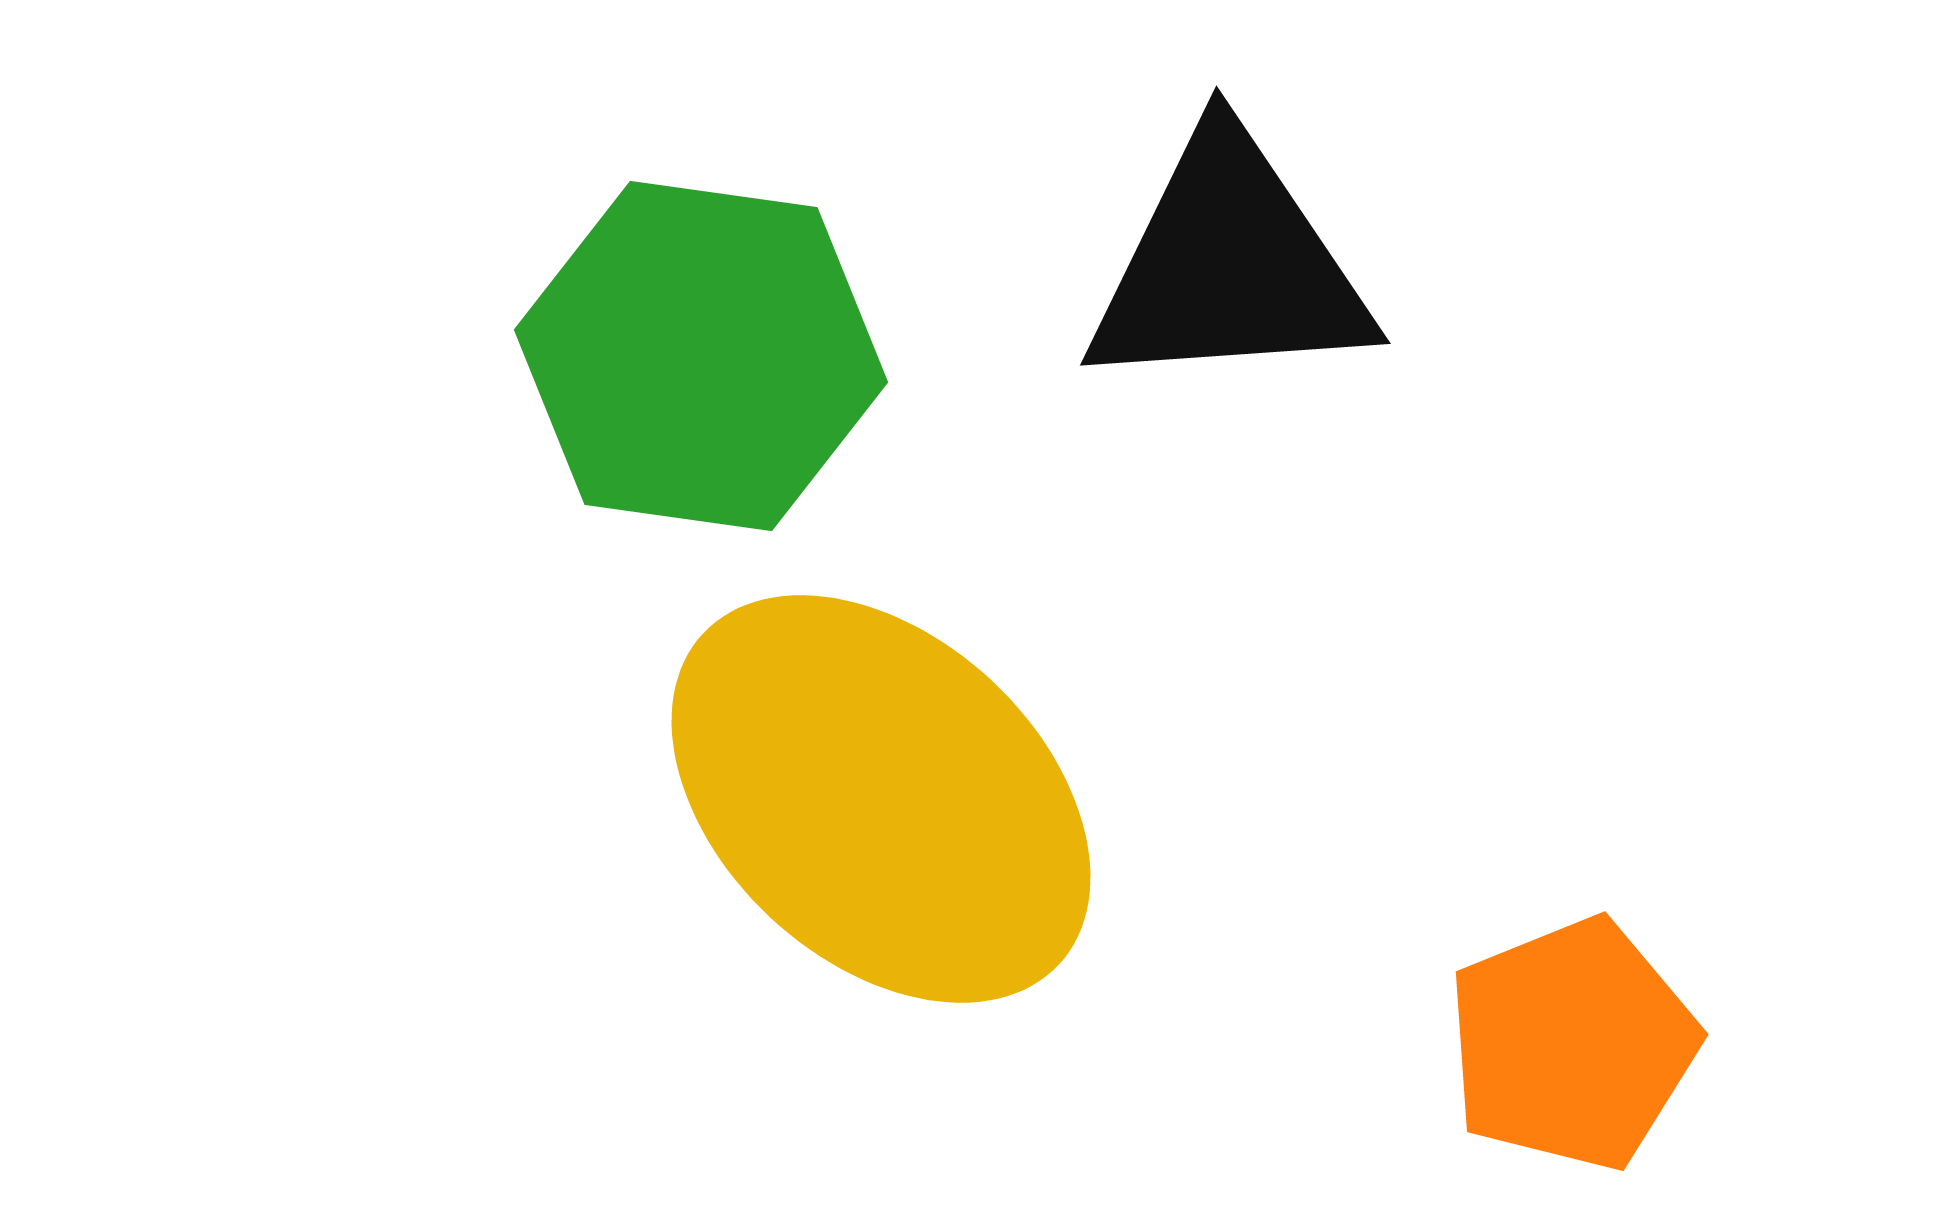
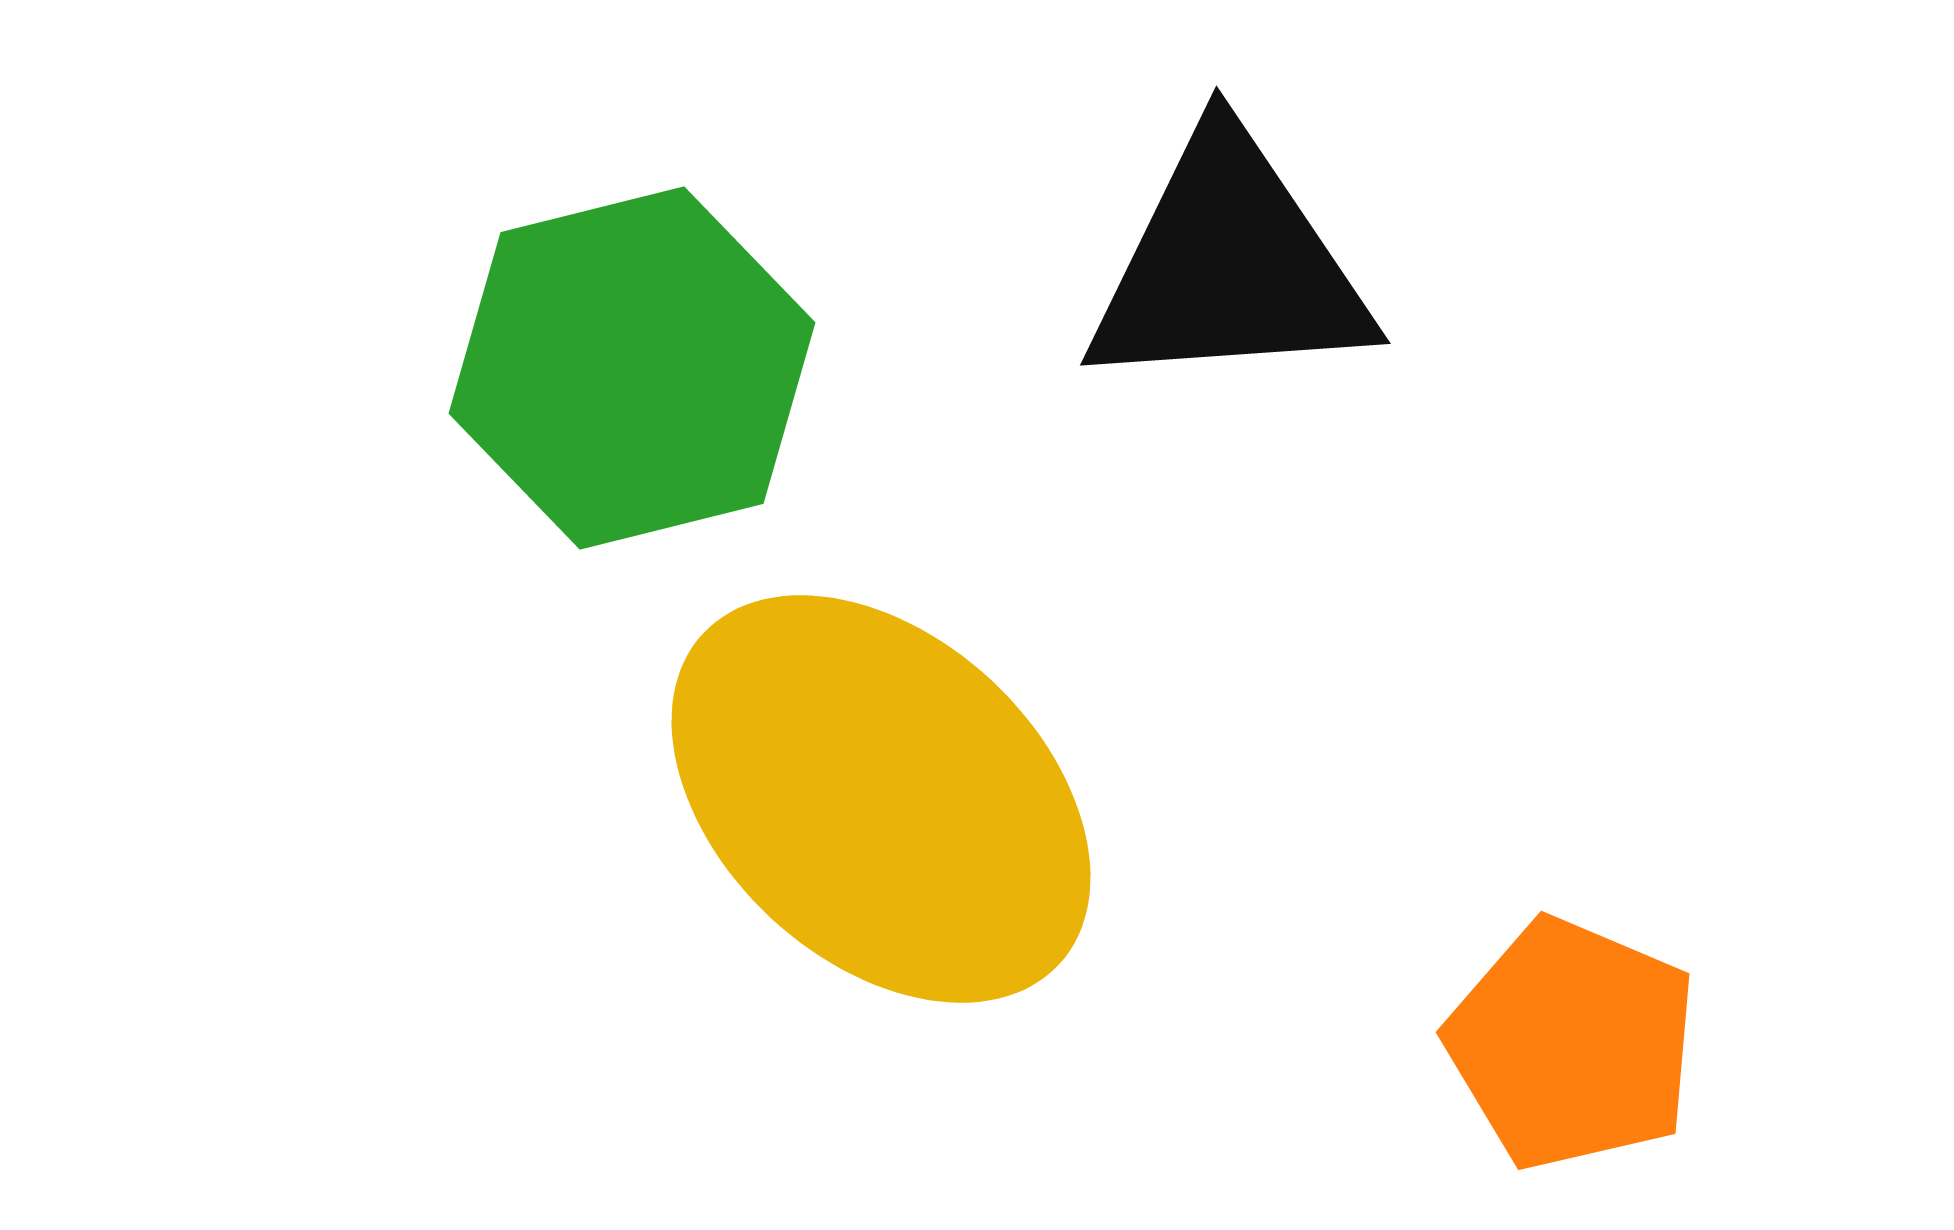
green hexagon: moved 69 px left, 12 px down; rotated 22 degrees counterclockwise
orange pentagon: rotated 27 degrees counterclockwise
